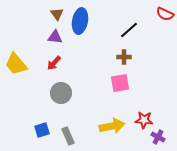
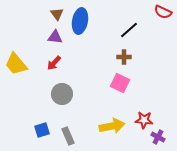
red semicircle: moved 2 px left, 2 px up
pink square: rotated 36 degrees clockwise
gray circle: moved 1 px right, 1 px down
